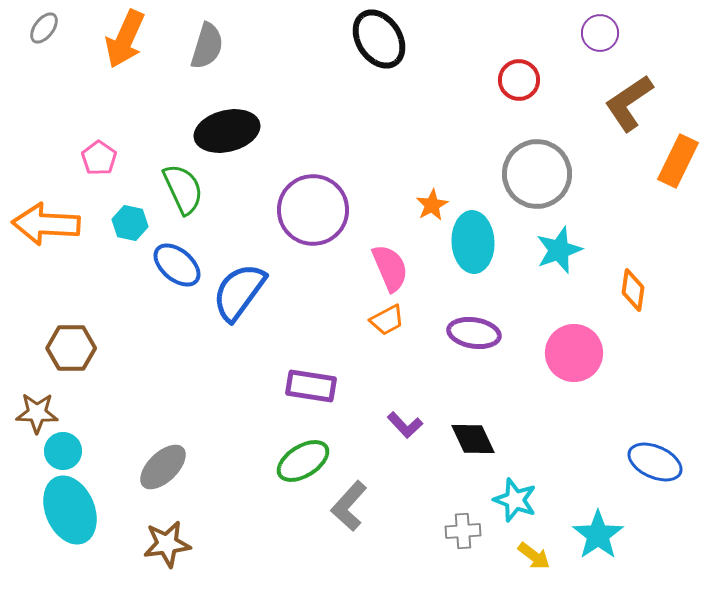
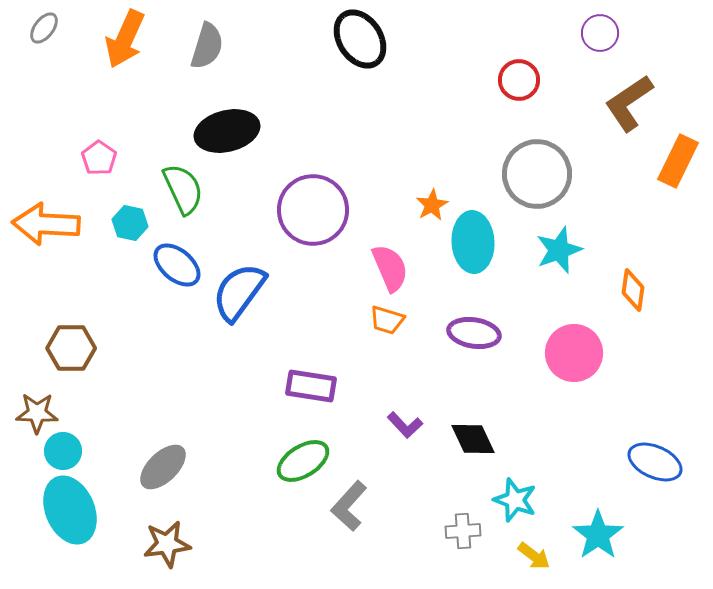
black ellipse at (379, 39): moved 19 px left
orange trapezoid at (387, 320): rotated 45 degrees clockwise
